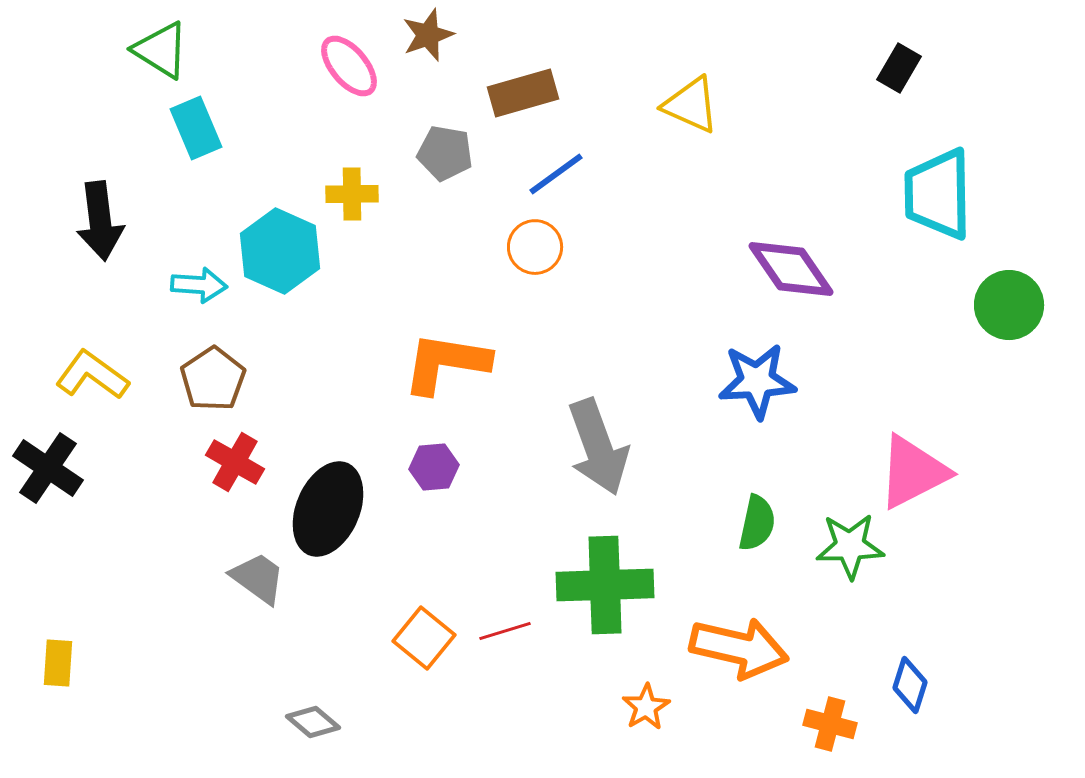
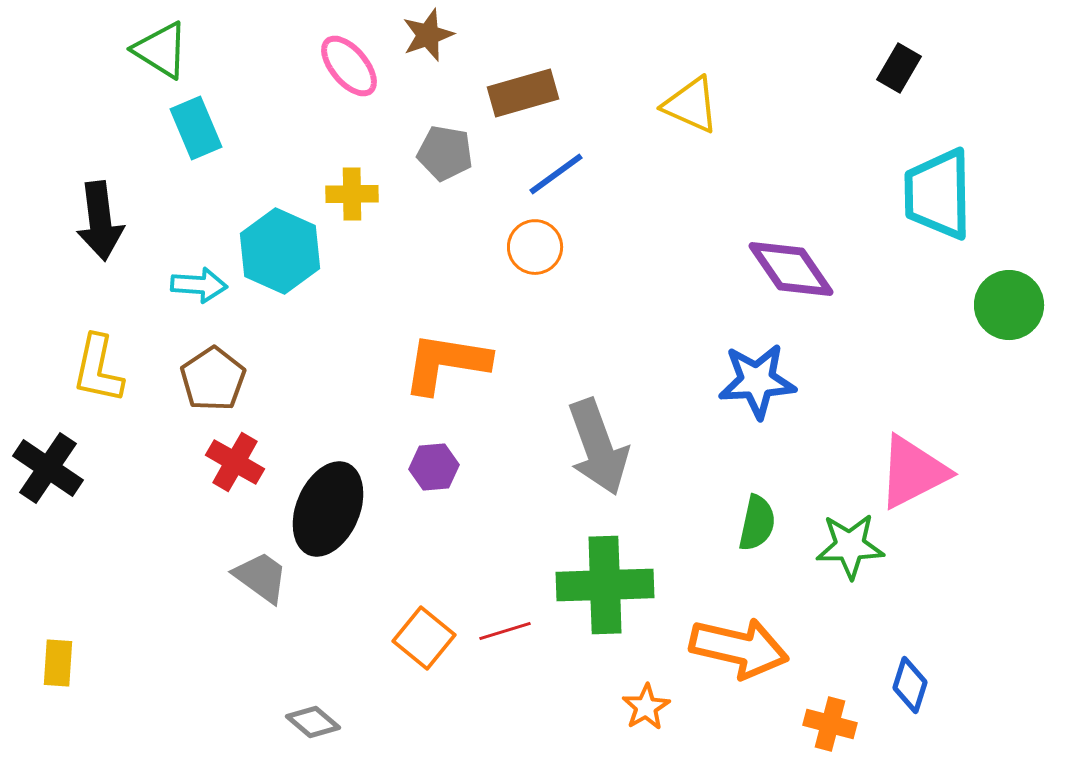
yellow L-shape: moved 6 px right, 6 px up; rotated 114 degrees counterclockwise
gray trapezoid: moved 3 px right, 1 px up
